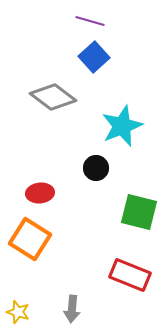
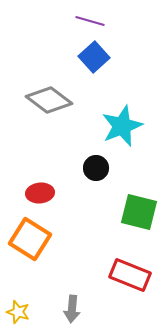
gray diamond: moved 4 px left, 3 px down
